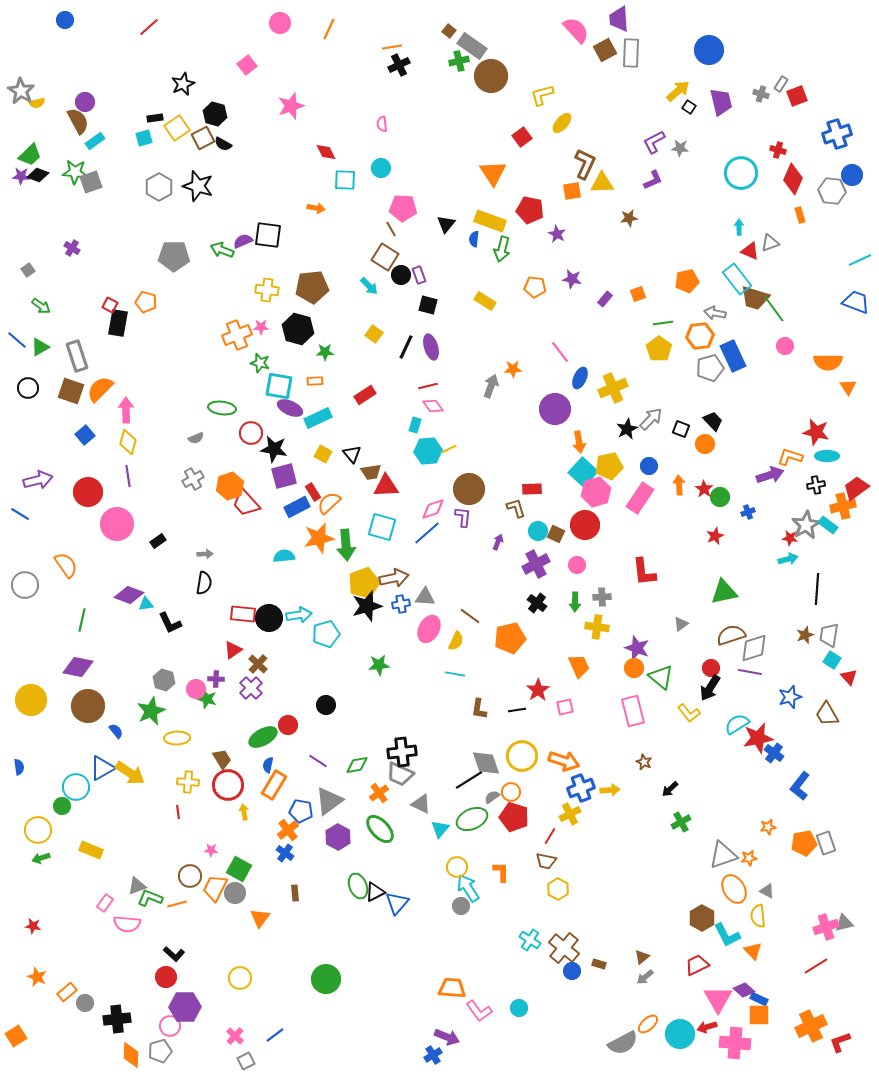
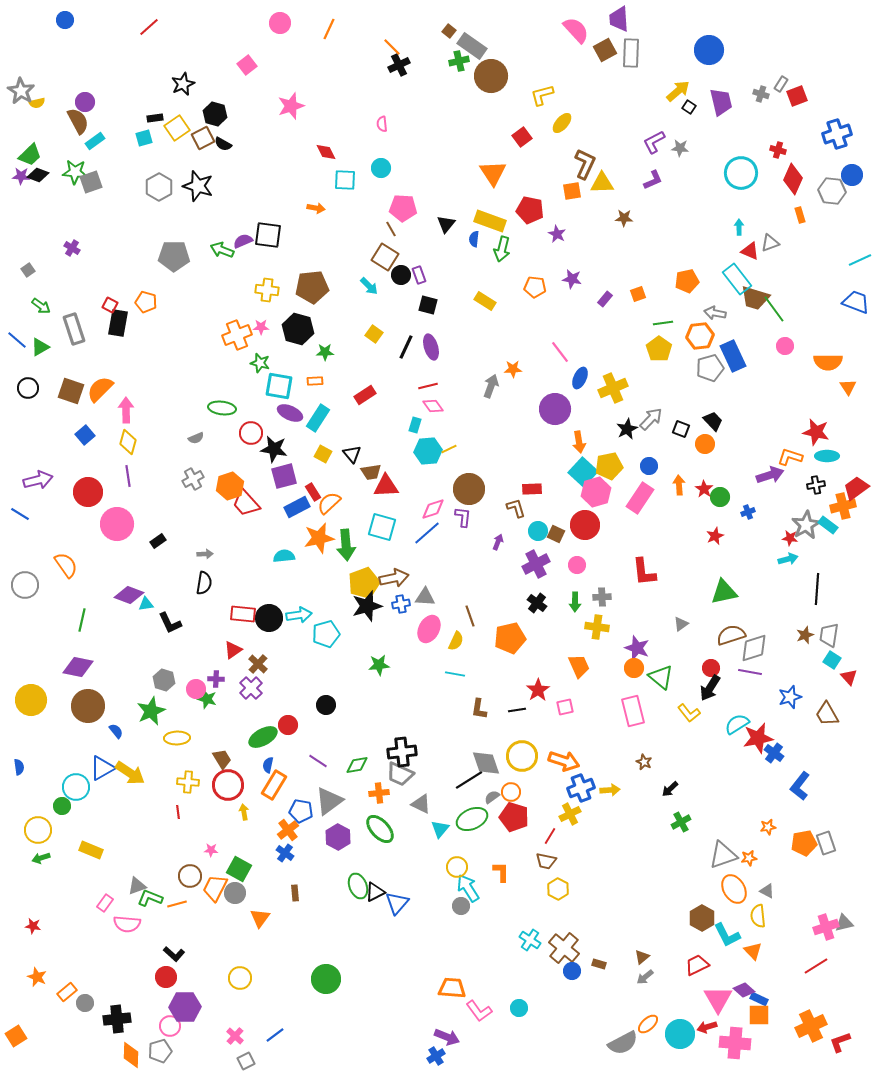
orange line at (392, 47): rotated 54 degrees clockwise
brown star at (629, 218): moved 5 px left; rotated 12 degrees clockwise
gray rectangle at (77, 356): moved 3 px left, 27 px up
purple ellipse at (290, 408): moved 5 px down
cyan rectangle at (318, 418): rotated 32 degrees counterclockwise
brown line at (470, 616): rotated 35 degrees clockwise
orange cross at (379, 793): rotated 30 degrees clockwise
blue cross at (433, 1055): moved 3 px right, 1 px down
